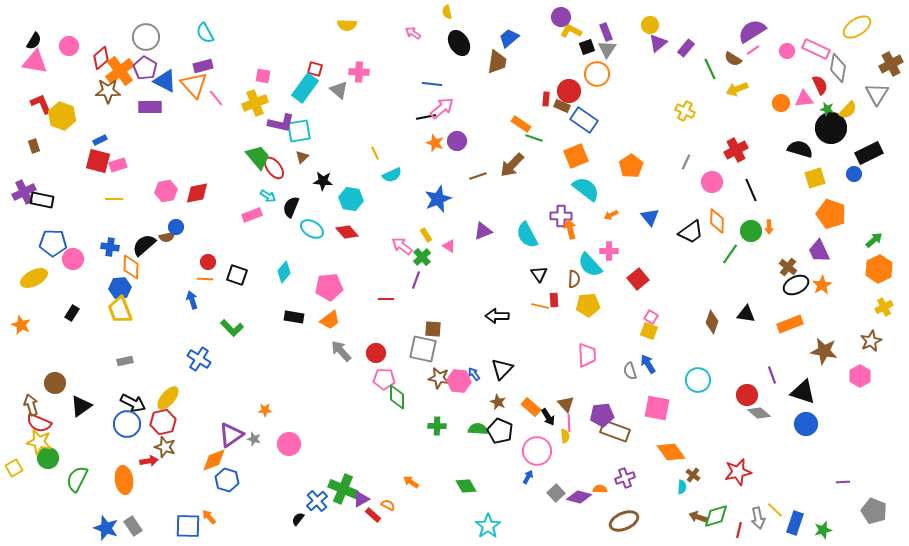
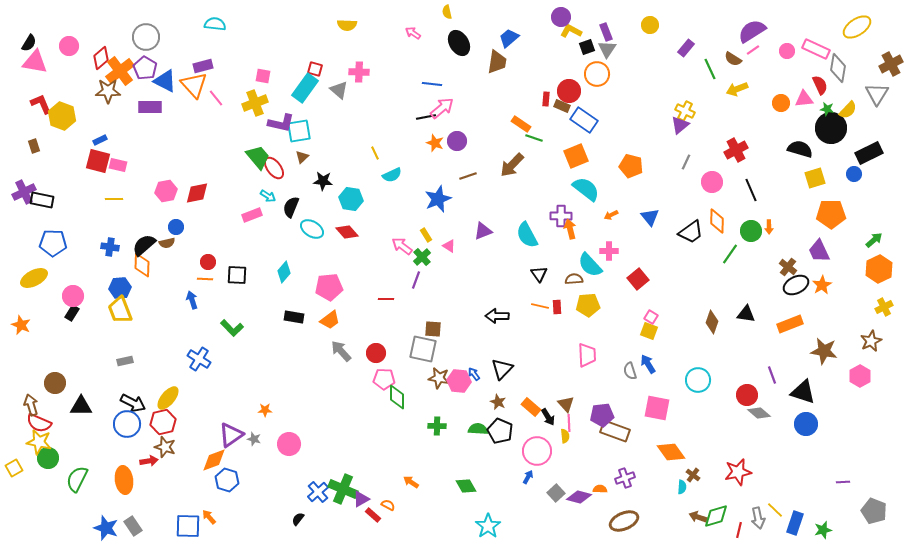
cyan semicircle at (205, 33): moved 10 px right, 9 px up; rotated 125 degrees clockwise
black semicircle at (34, 41): moved 5 px left, 2 px down
purple triangle at (658, 43): moved 22 px right, 82 px down
pink rectangle at (118, 165): rotated 30 degrees clockwise
orange pentagon at (631, 166): rotated 25 degrees counterclockwise
brown line at (478, 176): moved 10 px left
orange pentagon at (831, 214): rotated 20 degrees counterclockwise
brown semicircle at (167, 237): moved 6 px down
pink circle at (73, 259): moved 37 px down
orange diamond at (131, 267): moved 11 px right, 2 px up
black square at (237, 275): rotated 15 degrees counterclockwise
brown semicircle at (574, 279): rotated 96 degrees counterclockwise
red rectangle at (554, 300): moved 3 px right, 7 px down
black triangle at (81, 406): rotated 35 degrees clockwise
blue cross at (317, 501): moved 1 px right, 9 px up
